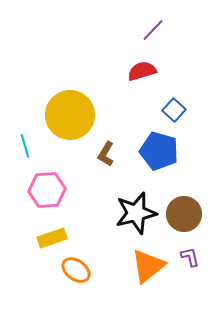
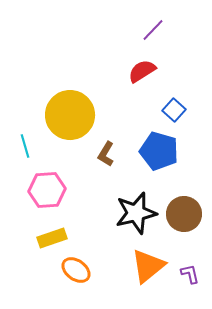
red semicircle: rotated 16 degrees counterclockwise
purple L-shape: moved 17 px down
